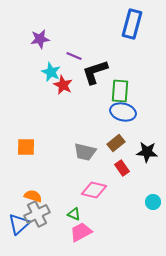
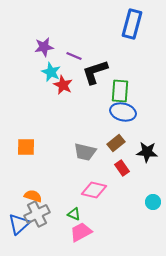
purple star: moved 4 px right, 8 px down
